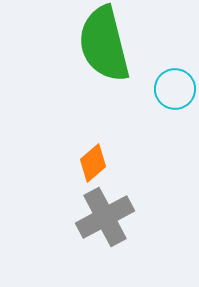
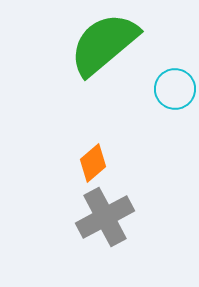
green semicircle: rotated 64 degrees clockwise
